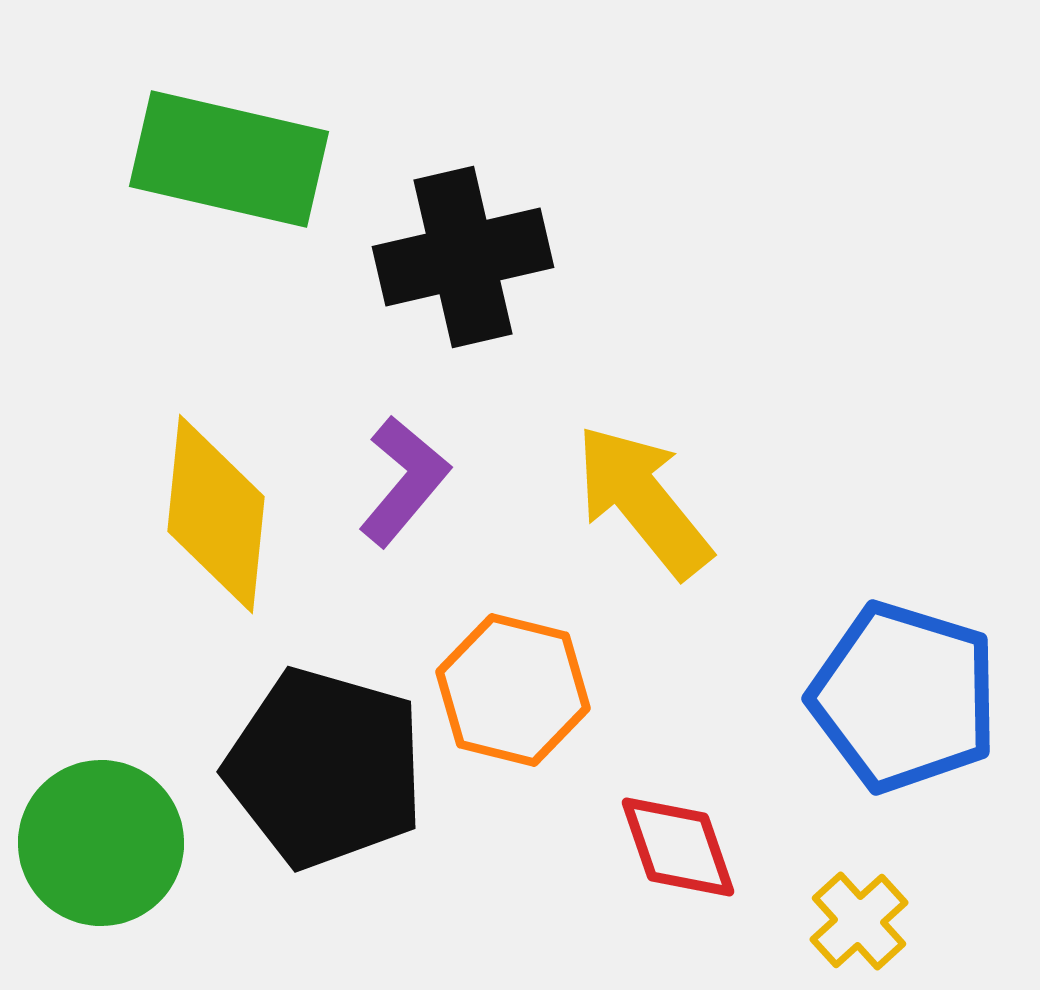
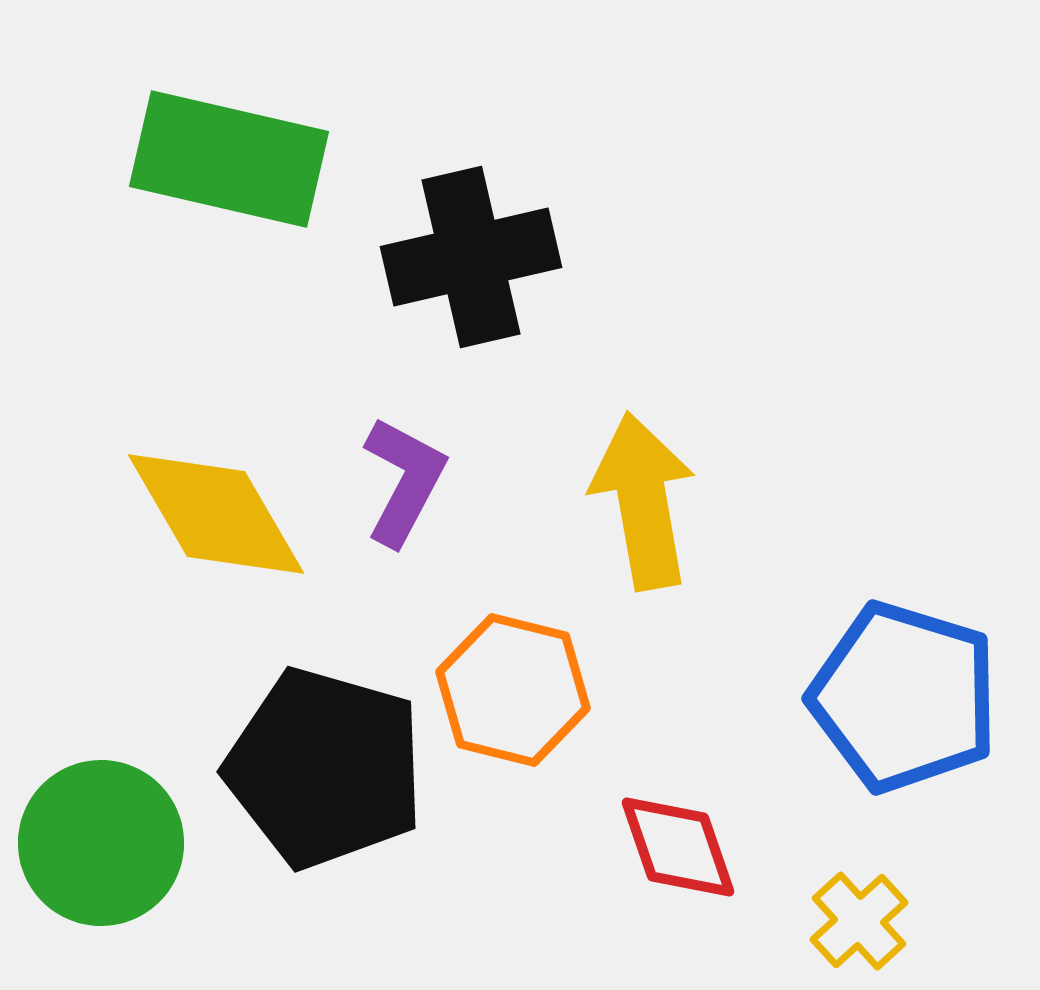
black cross: moved 8 px right
purple L-shape: rotated 12 degrees counterclockwise
yellow arrow: rotated 29 degrees clockwise
yellow diamond: rotated 36 degrees counterclockwise
